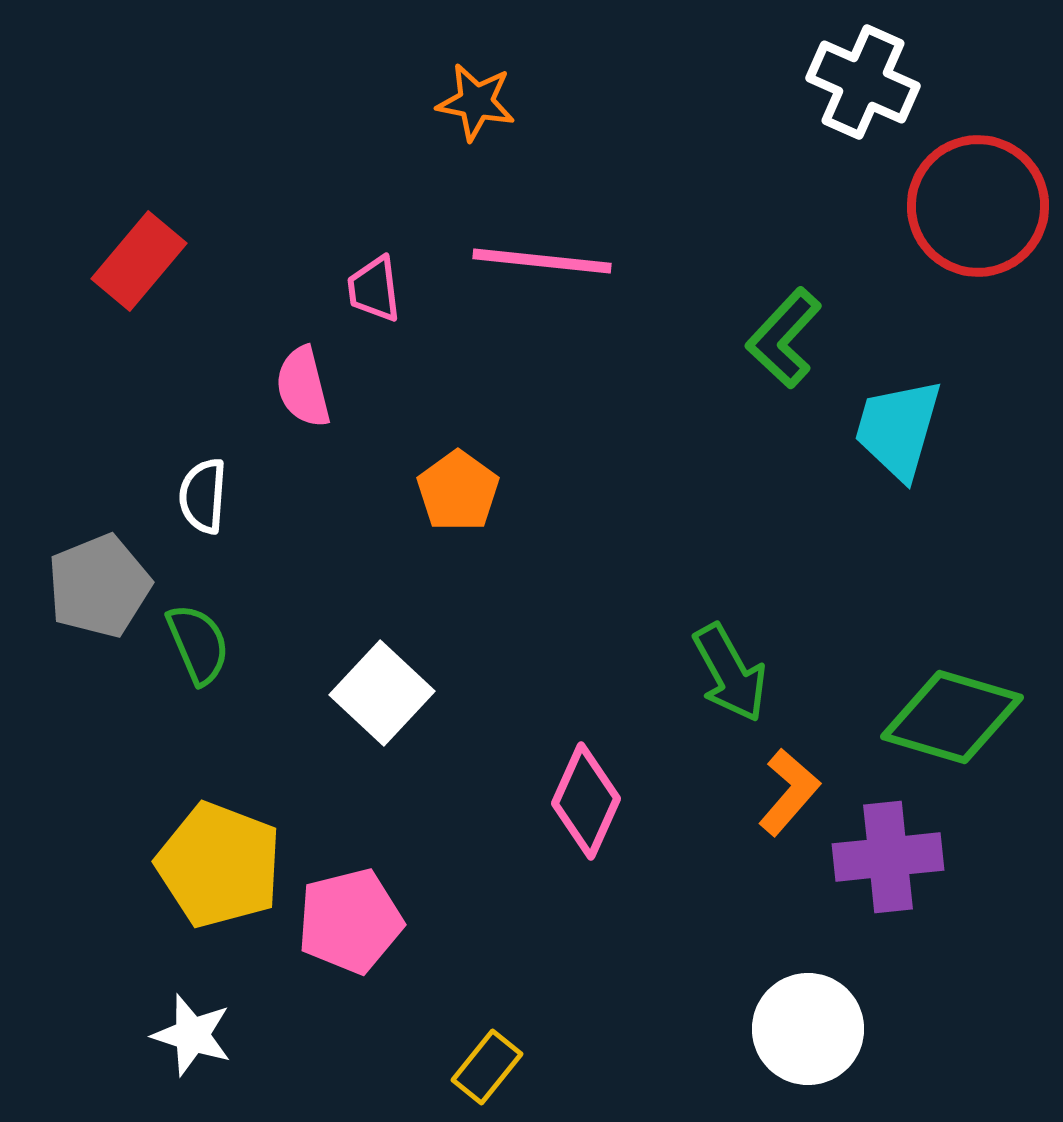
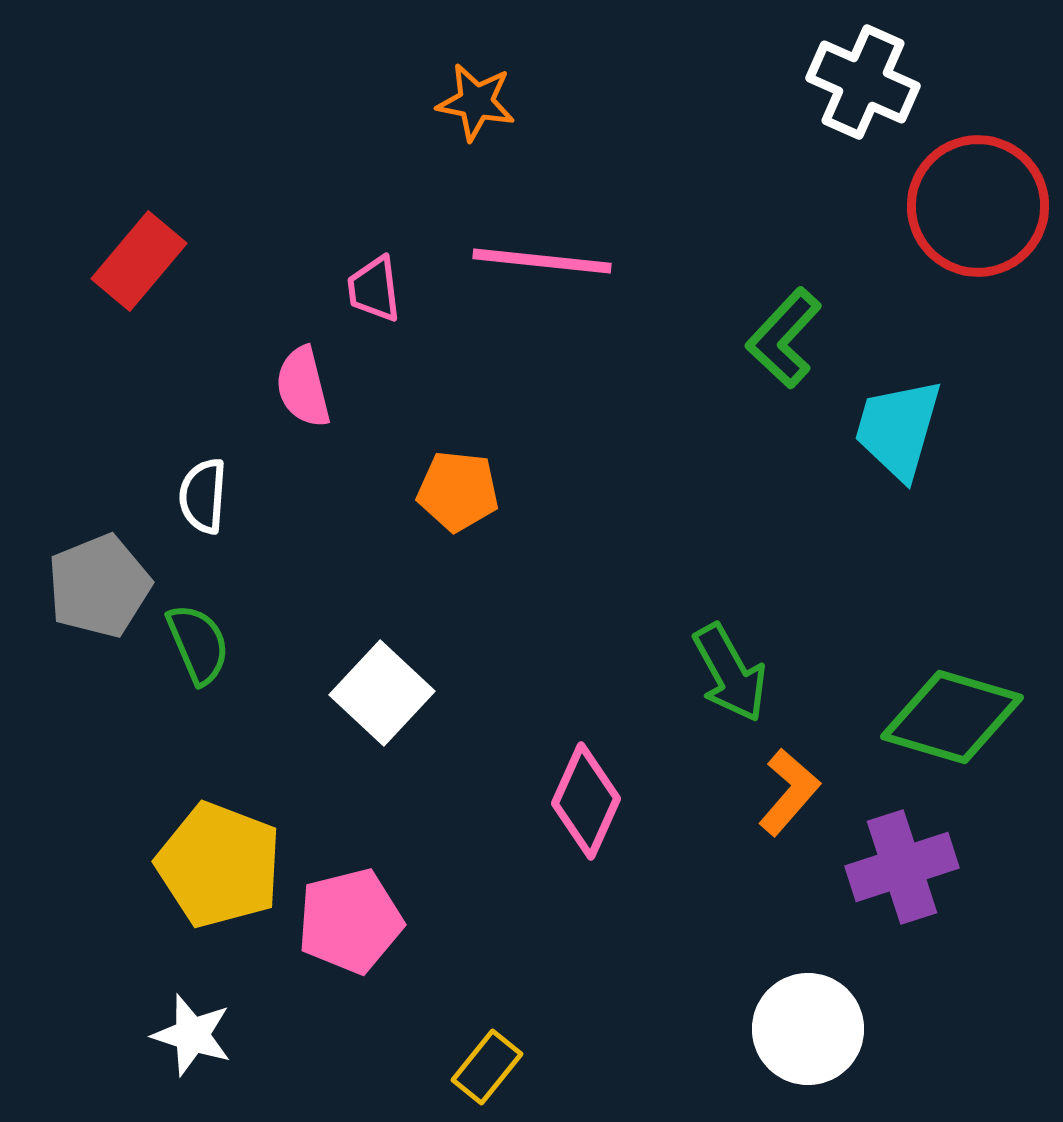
orange pentagon: rotated 30 degrees counterclockwise
purple cross: moved 14 px right, 10 px down; rotated 12 degrees counterclockwise
